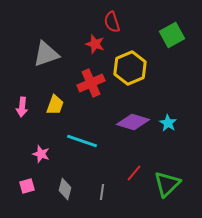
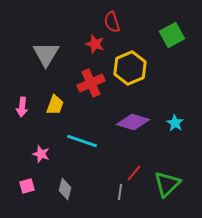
gray triangle: rotated 40 degrees counterclockwise
cyan star: moved 7 px right
gray line: moved 18 px right
